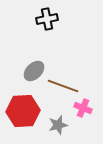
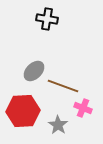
black cross: rotated 20 degrees clockwise
gray star: rotated 24 degrees counterclockwise
